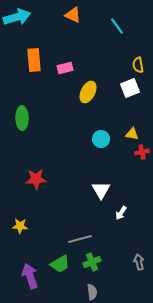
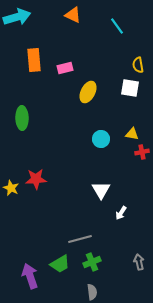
white square: rotated 30 degrees clockwise
yellow star: moved 9 px left, 38 px up; rotated 21 degrees clockwise
